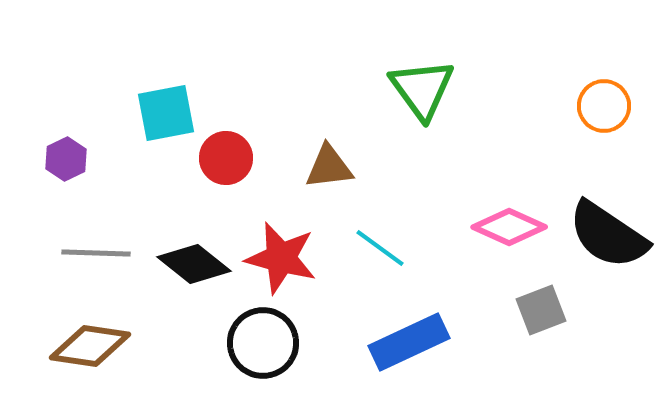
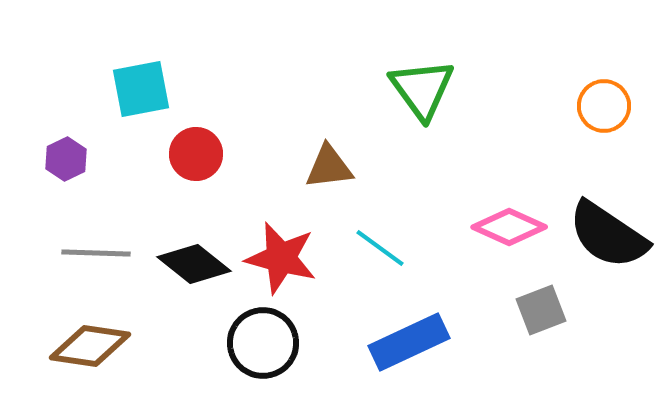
cyan square: moved 25 px left, 24 px up
red circle: moved 30 px left, 4 px up
